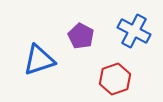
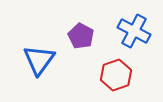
blue triangle: rotated 36 degrees counterclockwise
red hexagon: moved 1 px right, 4 px up
